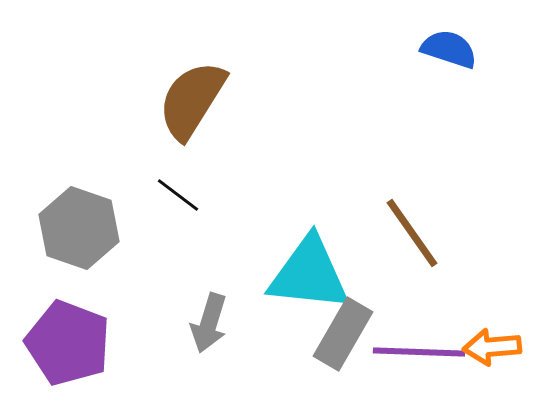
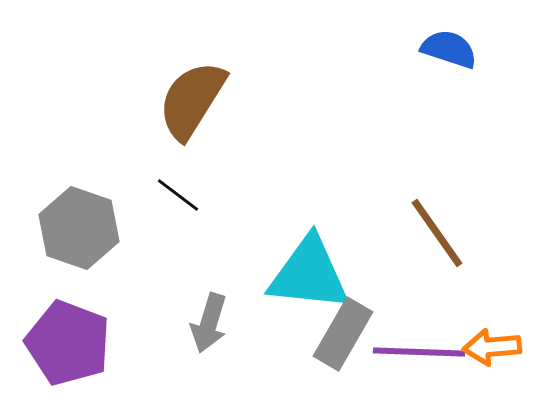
brown line: moved 25 px right
